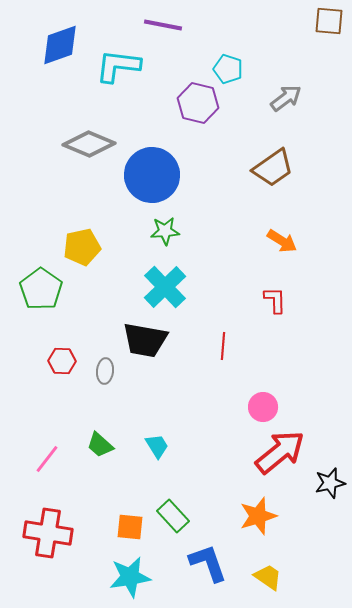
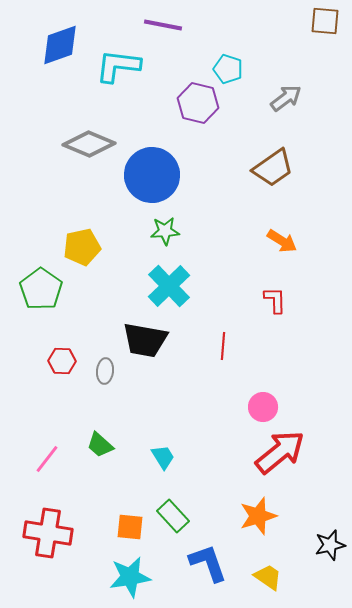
brown square: moved 4 px left
cyan cross: moved 4 px right, 1 px up
cyan trapezoid: moved 6 px right, 11 px down
black star: moved 62 px down
